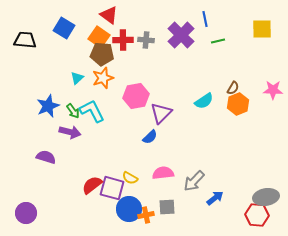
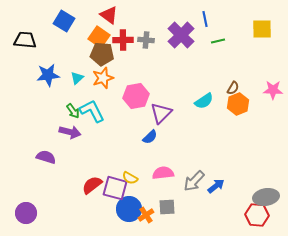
blue square: moved 7 px up
blue star: moved 31 px up; rotated 15 degrees clockwise
purple square: moved 3 px right
blue arrow: moved 1 px right, 12 px up
orange cross: rotated 21 degrees counterclockwise
